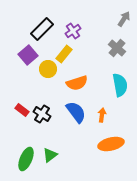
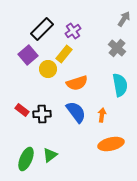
black cross: rotated 36 degrees counterclockwise
